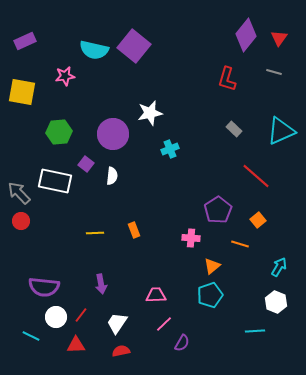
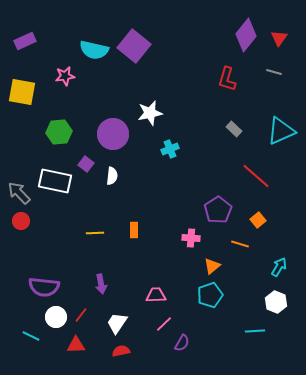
orange rectangle at (134, 230): rotated 21 degrees clockwise
